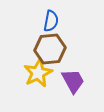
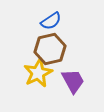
blue semicircle: rotated 45 degrees clockwise
brown hexagon: rotated 8 degrees counterclockwise
